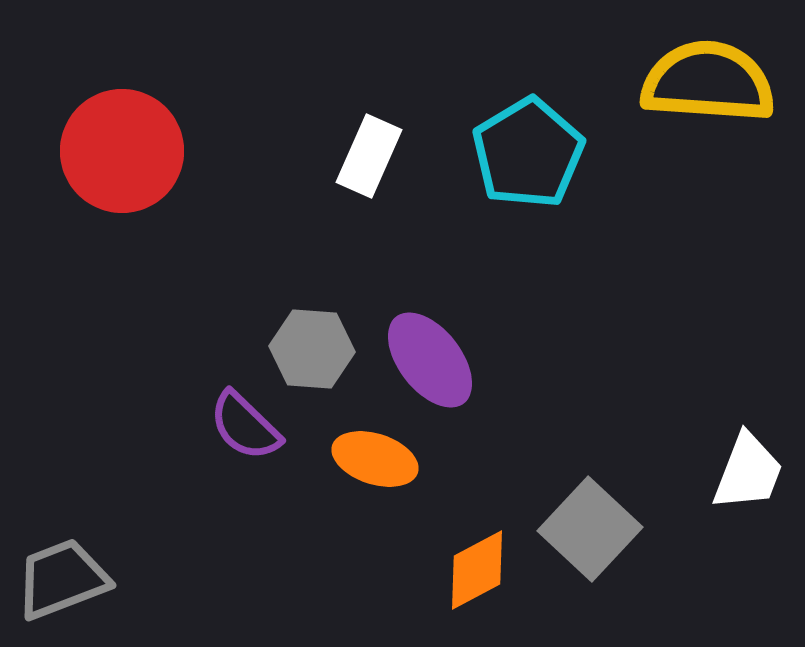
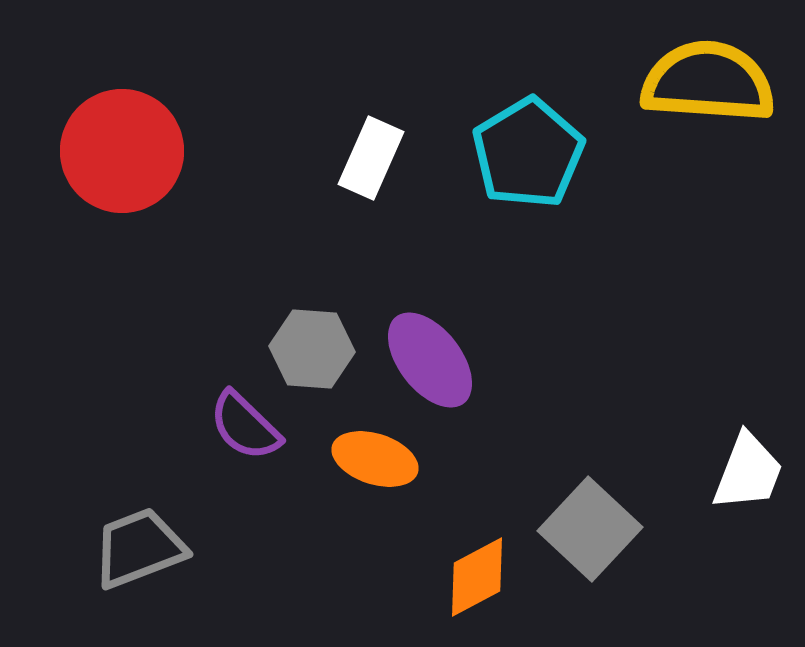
white rectangle: moved 2 px right, 2 px down
orange diamond: moved 7 px down
gray trapezoid: moved 77 px right, 31 px up
